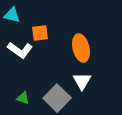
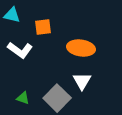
orange square: moved 3 px right, 6 px up
orange ellipse: rotated 68 degrees counterclockwise
